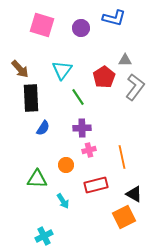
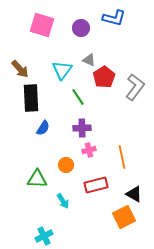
gray triangle: moved 36 px left; rotated 24 degrees clockwise
